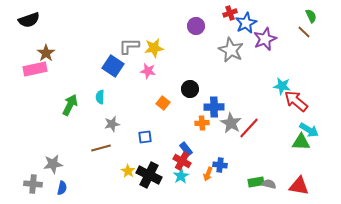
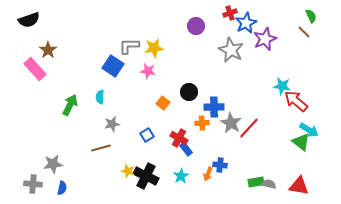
brown star at (46, 53): moved 2 px right, 3 px up
pink rectangle at (35, 69): rotated 60 degrees clockwise
black circle at (190, 89): moved 1 px left, 3 px down
blue square at (145, 137): moved 2 px right, 2 px up; rotated 24 degrees counterclockwise
green triangle at (301, 142): rotated 36 degrees clockwise
red cross at (182, 161): moved 3 px left, 23 px up
yellow star at (128, 171): rotated 16 degrees counterclockwise
black cross at (149, 175): moved 3 px left, 1 px down
